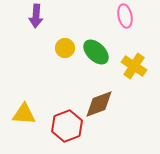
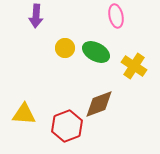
pink ellipse: moved 9 px left
green ellipse: rotated 16 degrees counterclockwise
